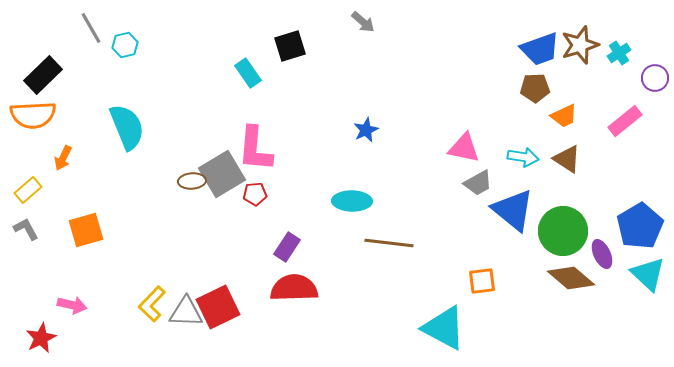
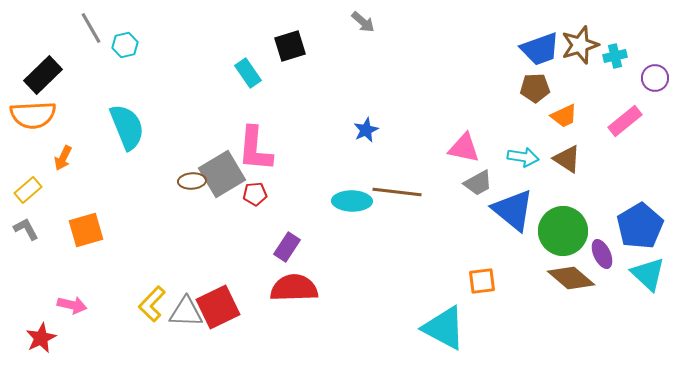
cyan cross at (619, 53): moved 4 px left, 3 px down; rotated 20 degrees clockwise
brown line at (389, 243): moved 8 px right, 51 px up
